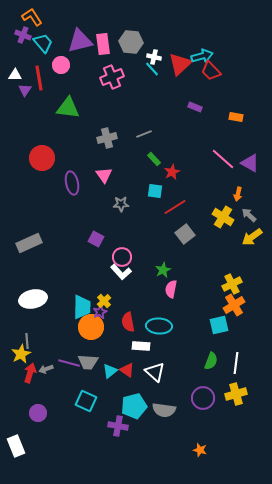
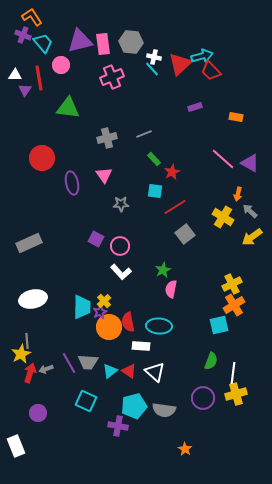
purple rectangle at (195, 107): rotated 40 degrees counterclockwise
gray arrow at (249, 215): moved 1 px right, 4 px up
pink circle at (122, 257): moved 2 px left, 11 px up
orange circle at (91, 327): moved 18 px right
purple line at (69, 363): rotated 45 degrees clockwise
white line at (236, 363): moved 3 px left, 10 px down
red triangle at (127, 370): moved 2 px right, 1 px down
orange star at (200, 450): moved 15 px left, 1 px up; rotated 16 degrees clockwise
